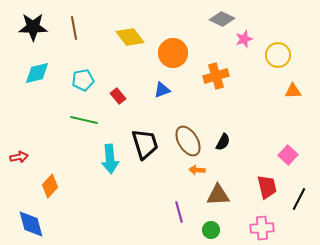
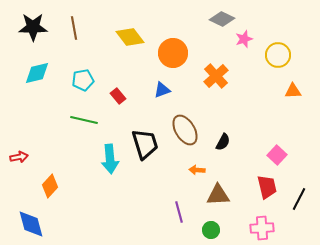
orange cross: rotated 25 degrees counterclockwise
brown ellipse: moved 3 px left, 11 px up
pink square: moved 11 px left
